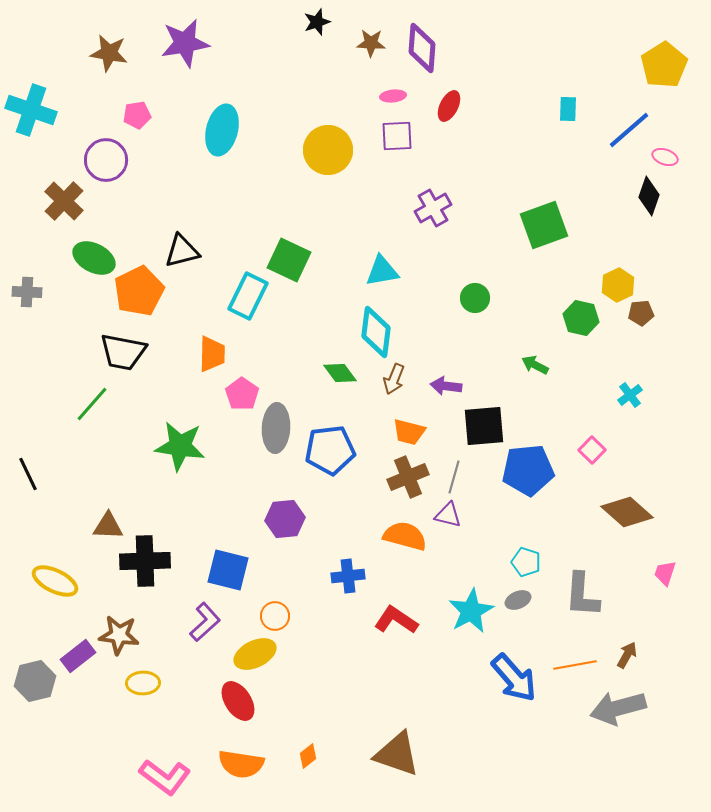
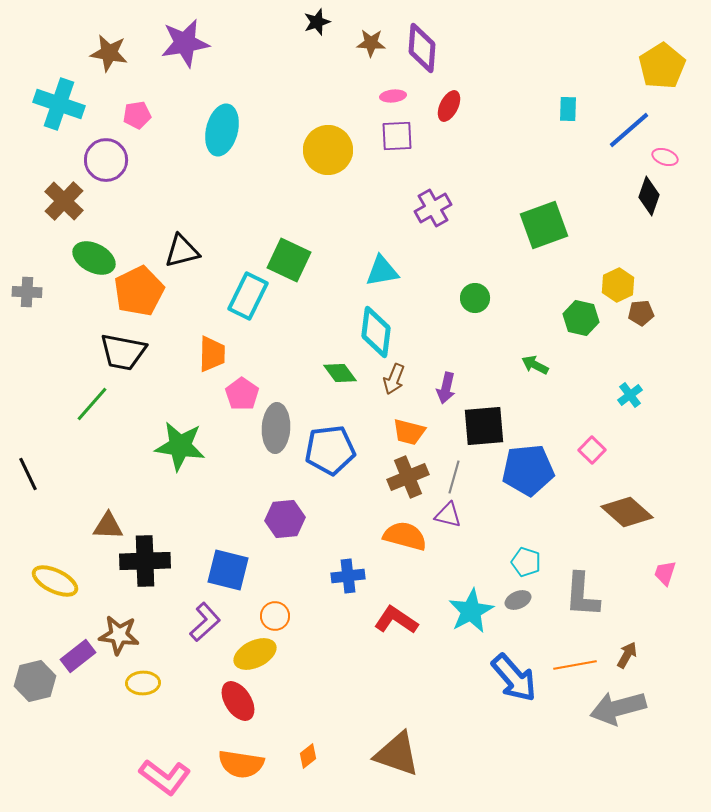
yellow pentagon at (664, 65): moved 2 px left, 1 px down
cyan cross at (31, 110): moved 28 px right, 6 px up
purple arrow at (446, 386): moved 2 px down; rotated 84 degrees counterclockwise
